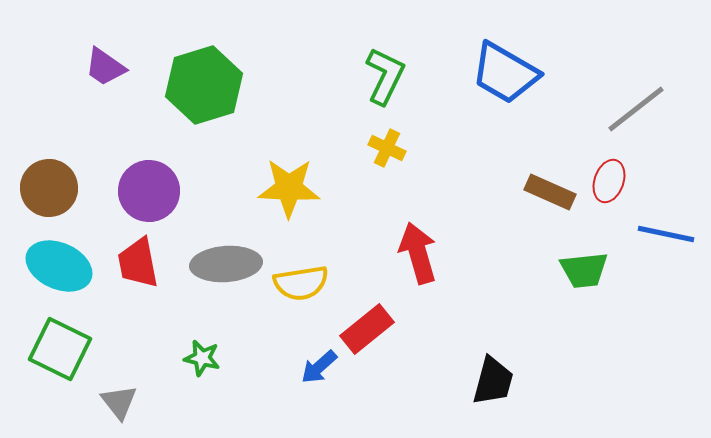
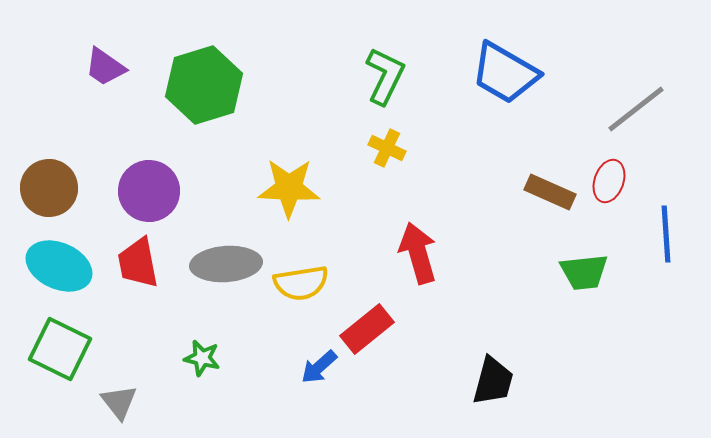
blue line: rotated 74 degrees clockwise
green trapezoid: moved 2 px down
